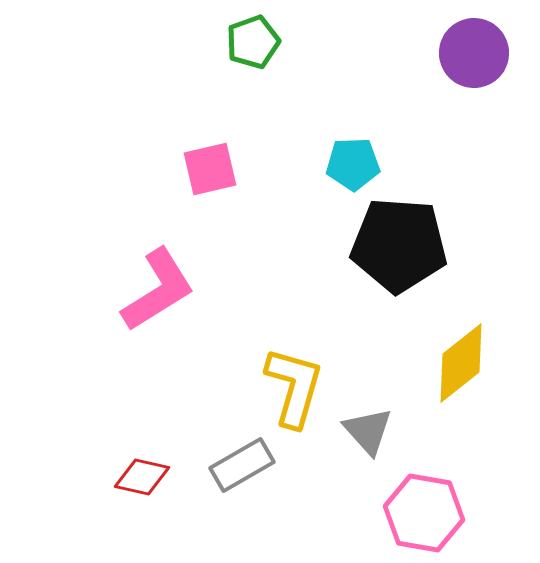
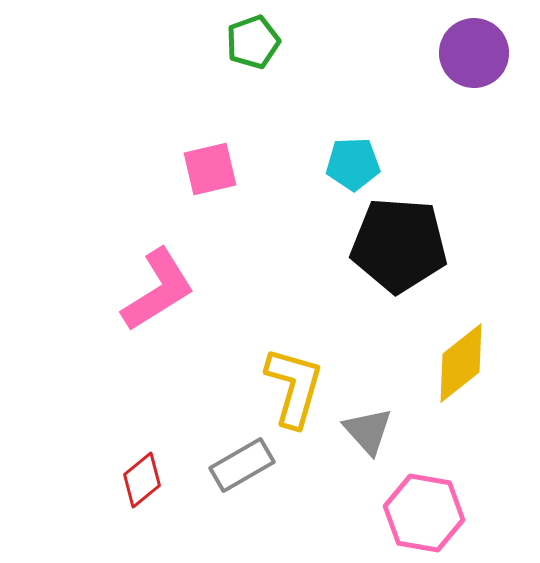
red diamond: moved 3 px down; rotated 52 degrees counterclockwise
